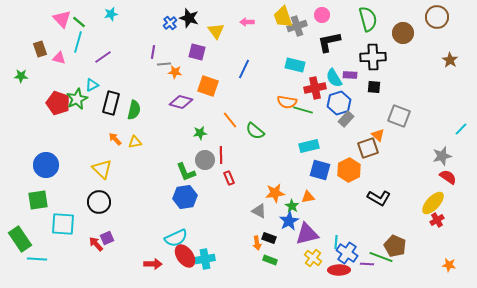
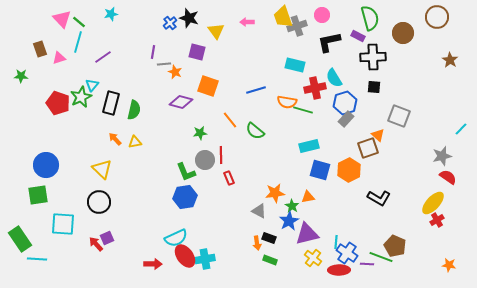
green semicircle at (368, 19): moved 2 px right, 1 px up
pink triangle at (59, 58): rotated 32 degrees counterclockwise
blue line at (244, 69): moved 12 px right, 21 px down; rotated 48 degrees clockwise
orange star at (175, 72): rotated 16 degrees clockwise
purple rectangle at (350, 75): moved 8 px right, 39 px up; rotated 24 degrees clockwise
cyan triangle at (92, 85): rotated 24 degrees counterclockwise
green star at (77, 99): moved 4 px right, 2 px up
blue hexagon at (339, 103): moved 6 px right
green square at (38, 200): moved 5 px up
